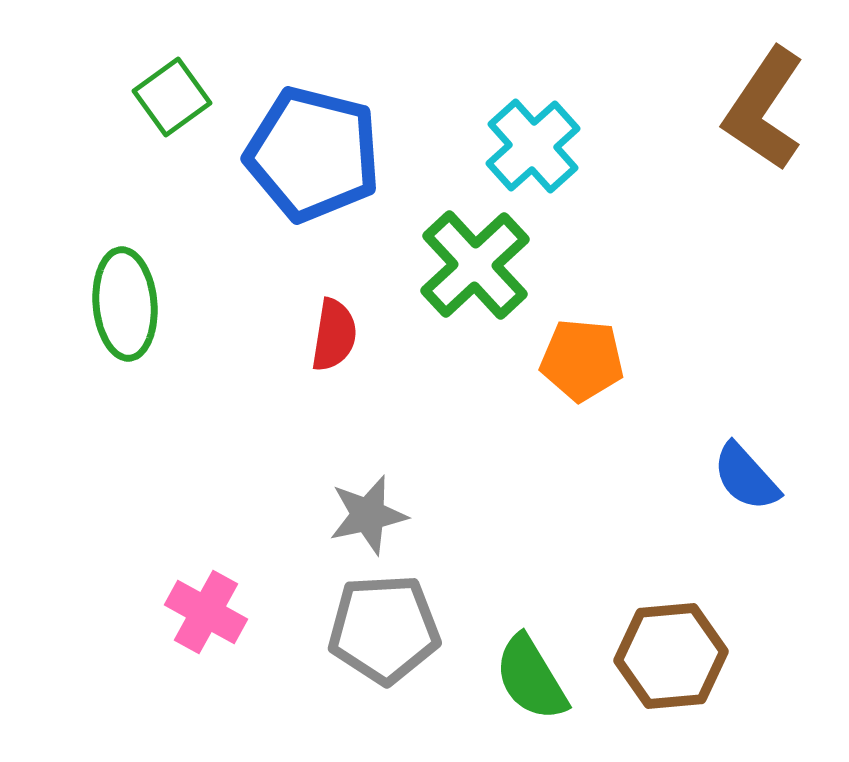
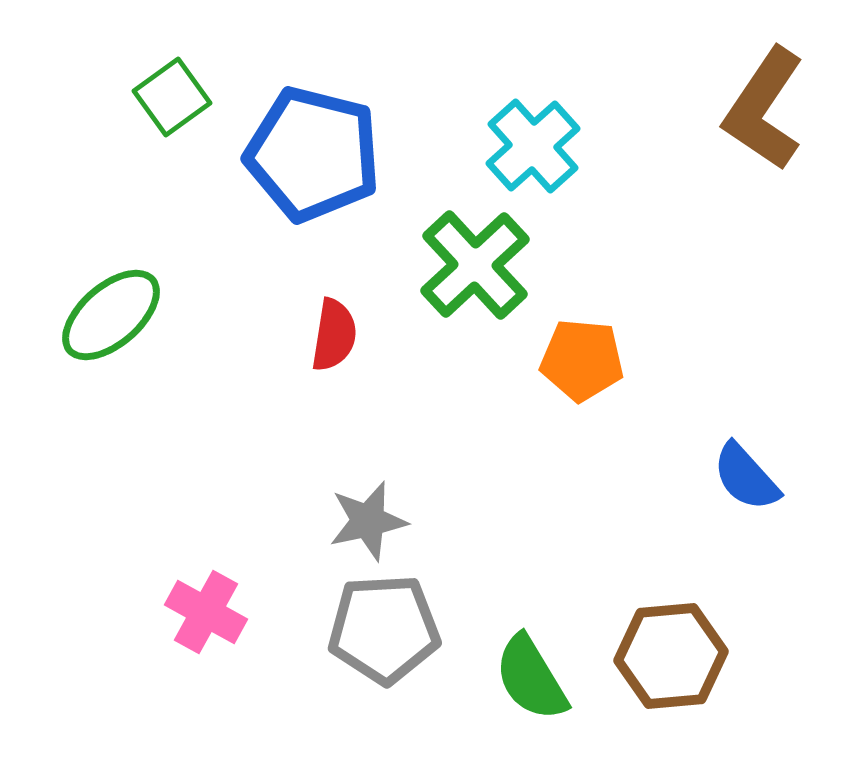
green ellipse: moved 14 px left, 11 px down; rotated 54 degrees clockwise
gray star: moved 6 px down
